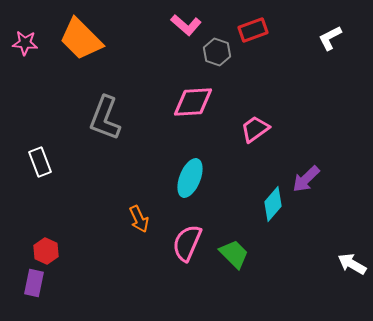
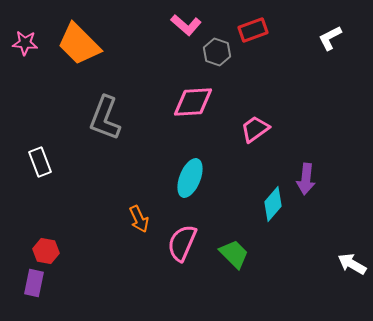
orange trapezoid: moved 2 px left, 5 px down
purple arrow: rotated 40 degrees counterclockwise
pink semicircle: moved 5 px left
red hexagon: rotated 15 degrees counterclockwise
